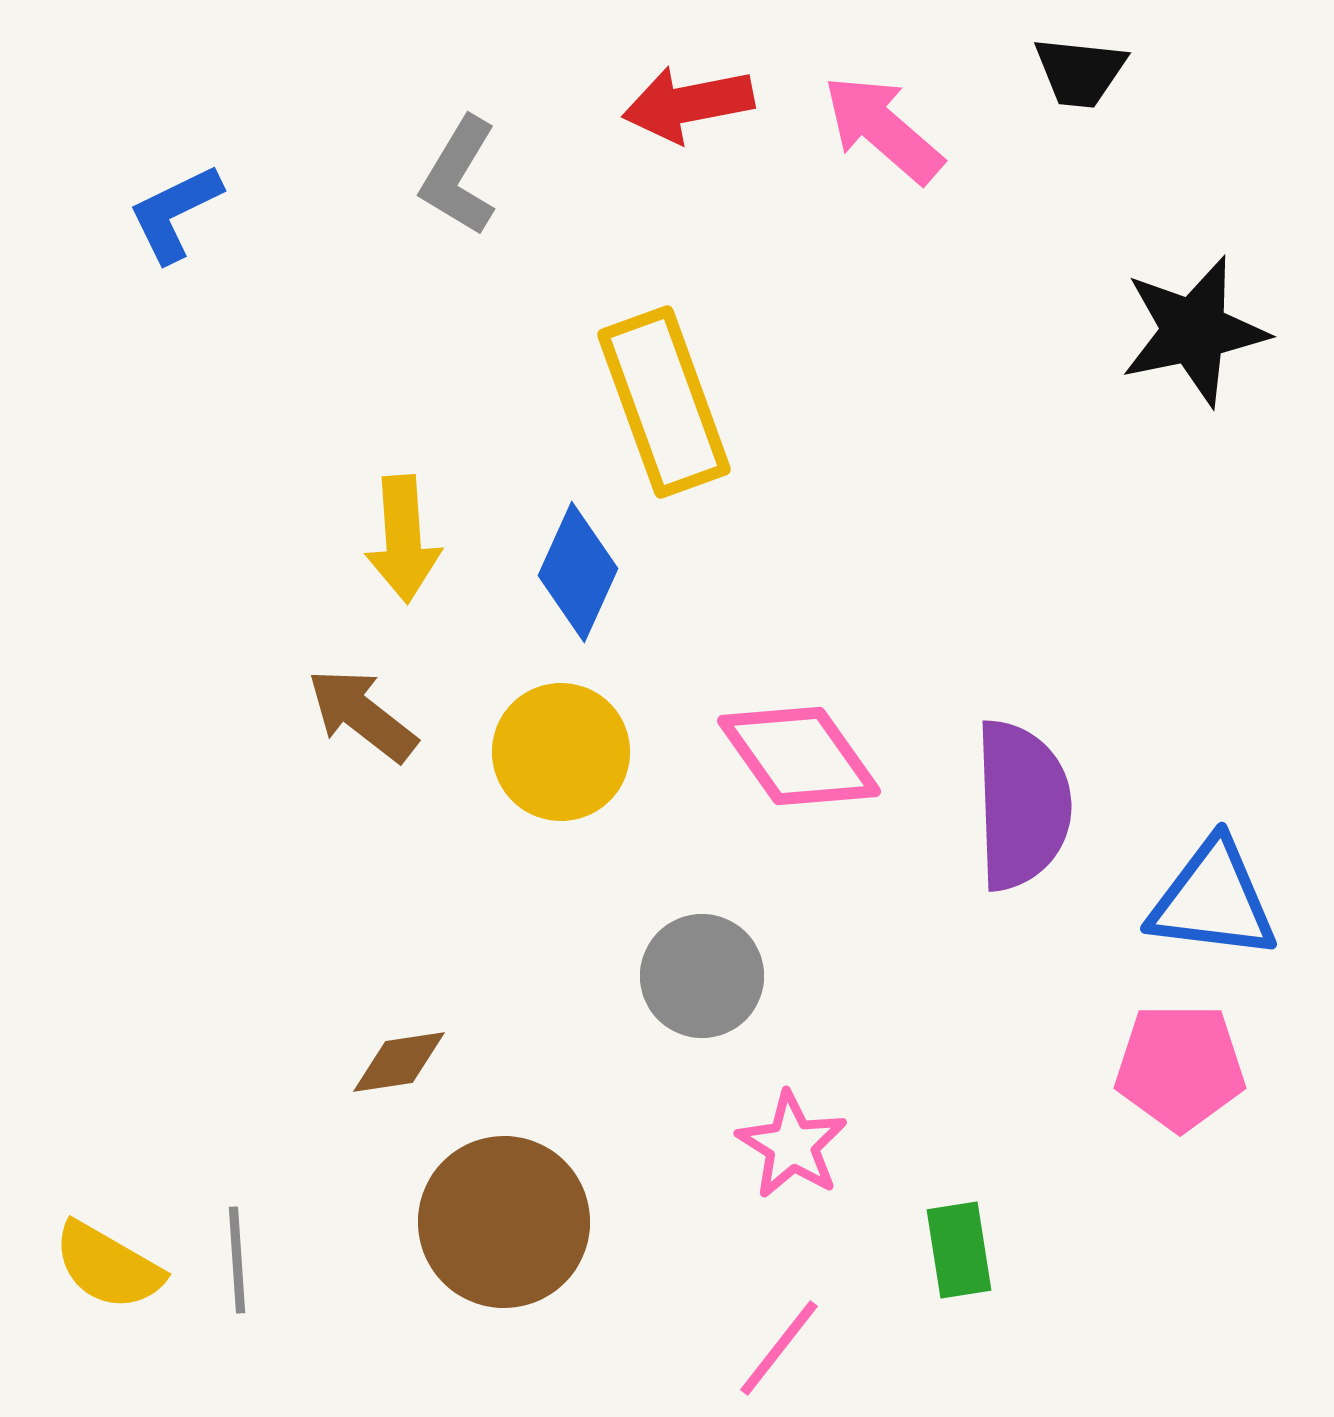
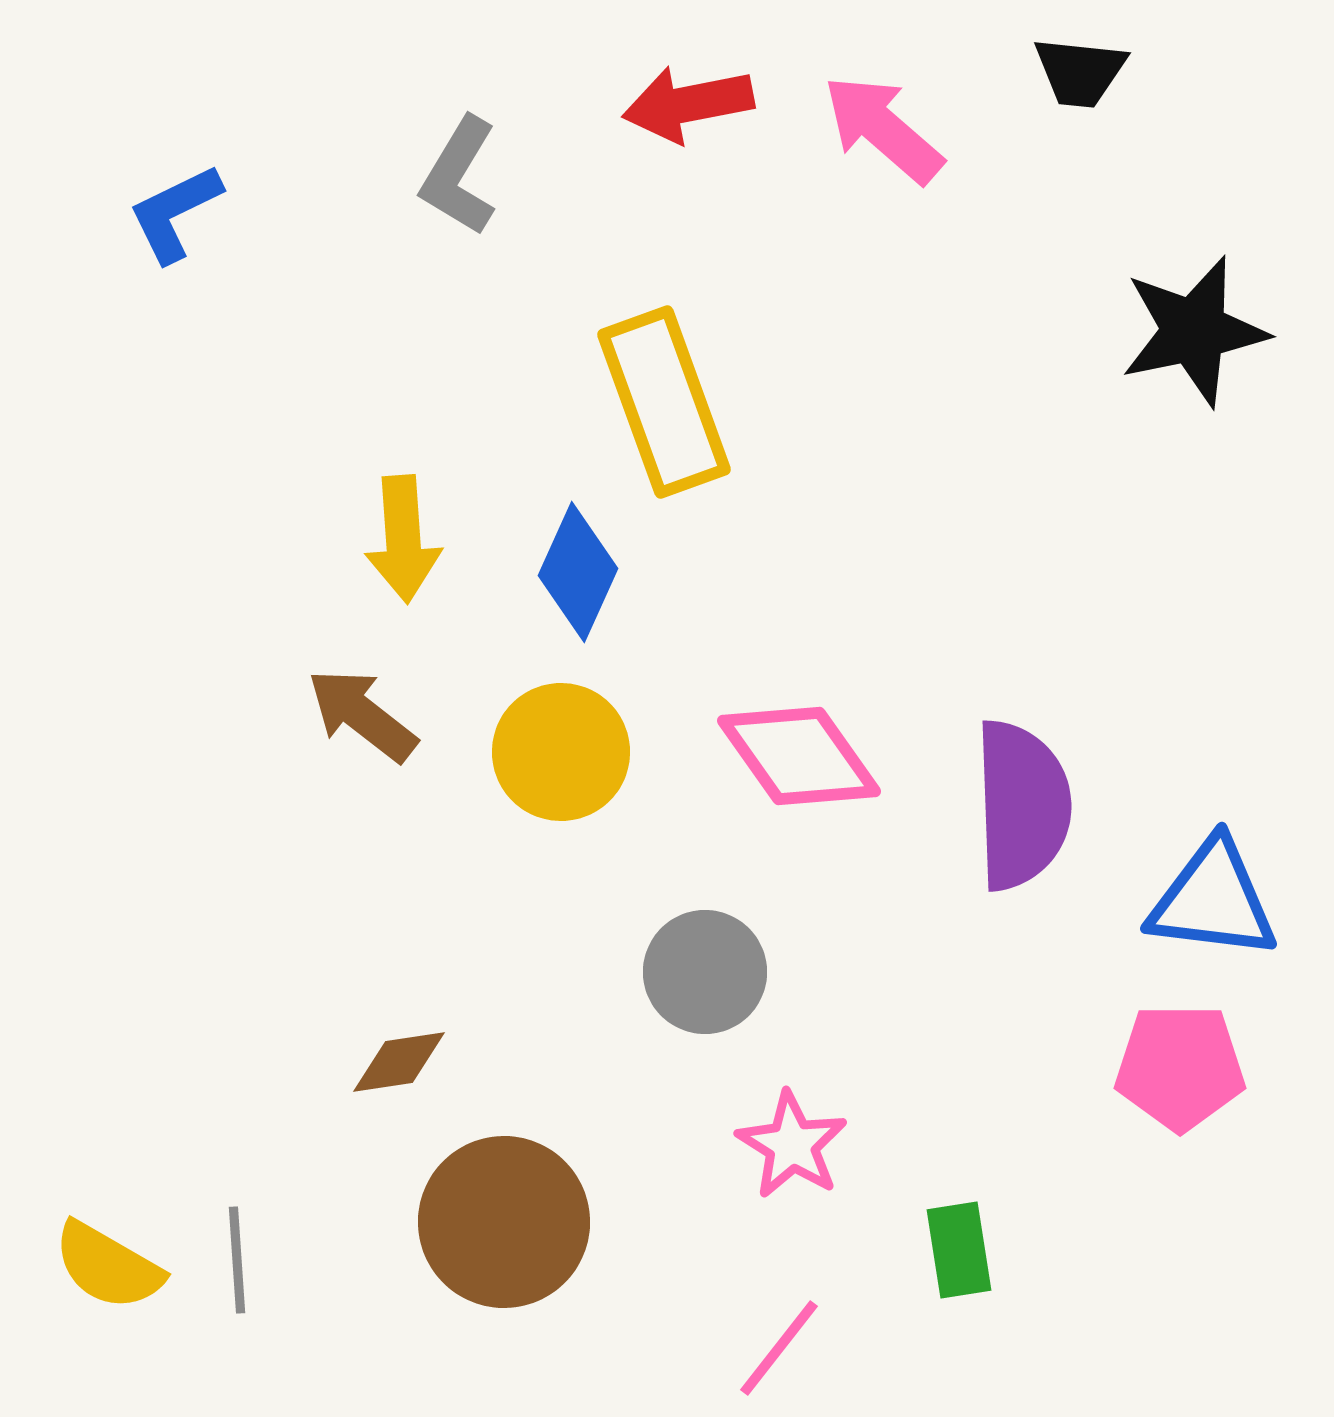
gray circle: moved 3 px right, 4 px up
